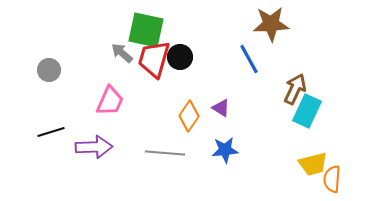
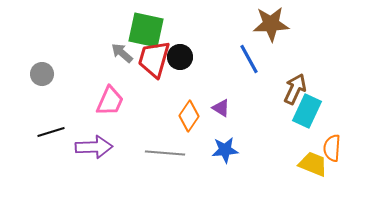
gray circle: moved 7 px left, 4 px down
yellow trapezoid: rotated 144 degrees counterclockwise
orange semicircle: moved 31 px up
